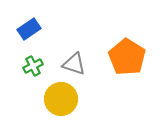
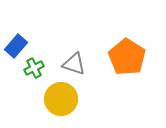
blue rectangle: moved 13 px left, 17 px down; rotated 15 degrees counterclockwise
green cross: moved 1 px right, 2 px down
